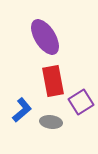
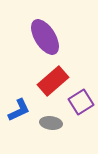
red rectangle: rotated 60 degrees clockwise
blue L-shape: moved 3 px left; rotated 15 degrees clockwise
gray ellipse: moved 1 px down
